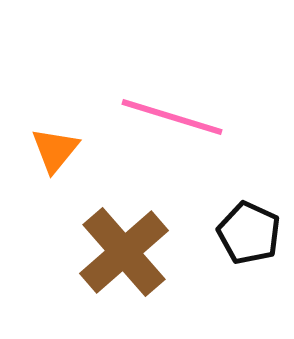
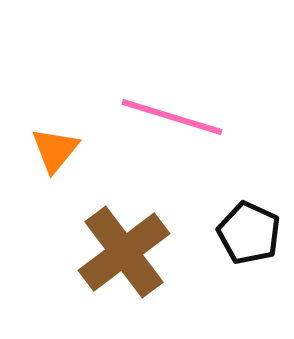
brown cross: rotated 4 degrees clockwise
